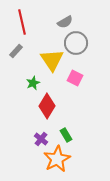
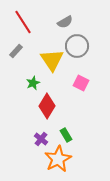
red line: moved 1 px right; rotated 20 degrees counterclockwise
gray circle: moved 1 px right, 3 px down
pink square: moved 6 px right, 5 px down
orange star: moved 1 px right
